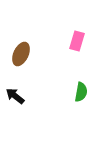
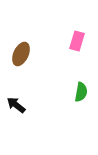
black arrow: moved 1 px right, 9 px down
